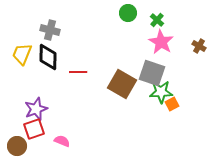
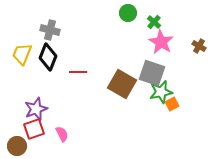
green cross: moved 3 px left, 2 px down
black diamond: rotated 20 degrees clockwise
green star: rotated 10 degrees counterclockwise
pink semicircle: moved 7 px up; rotated 42 degrees clockwise
